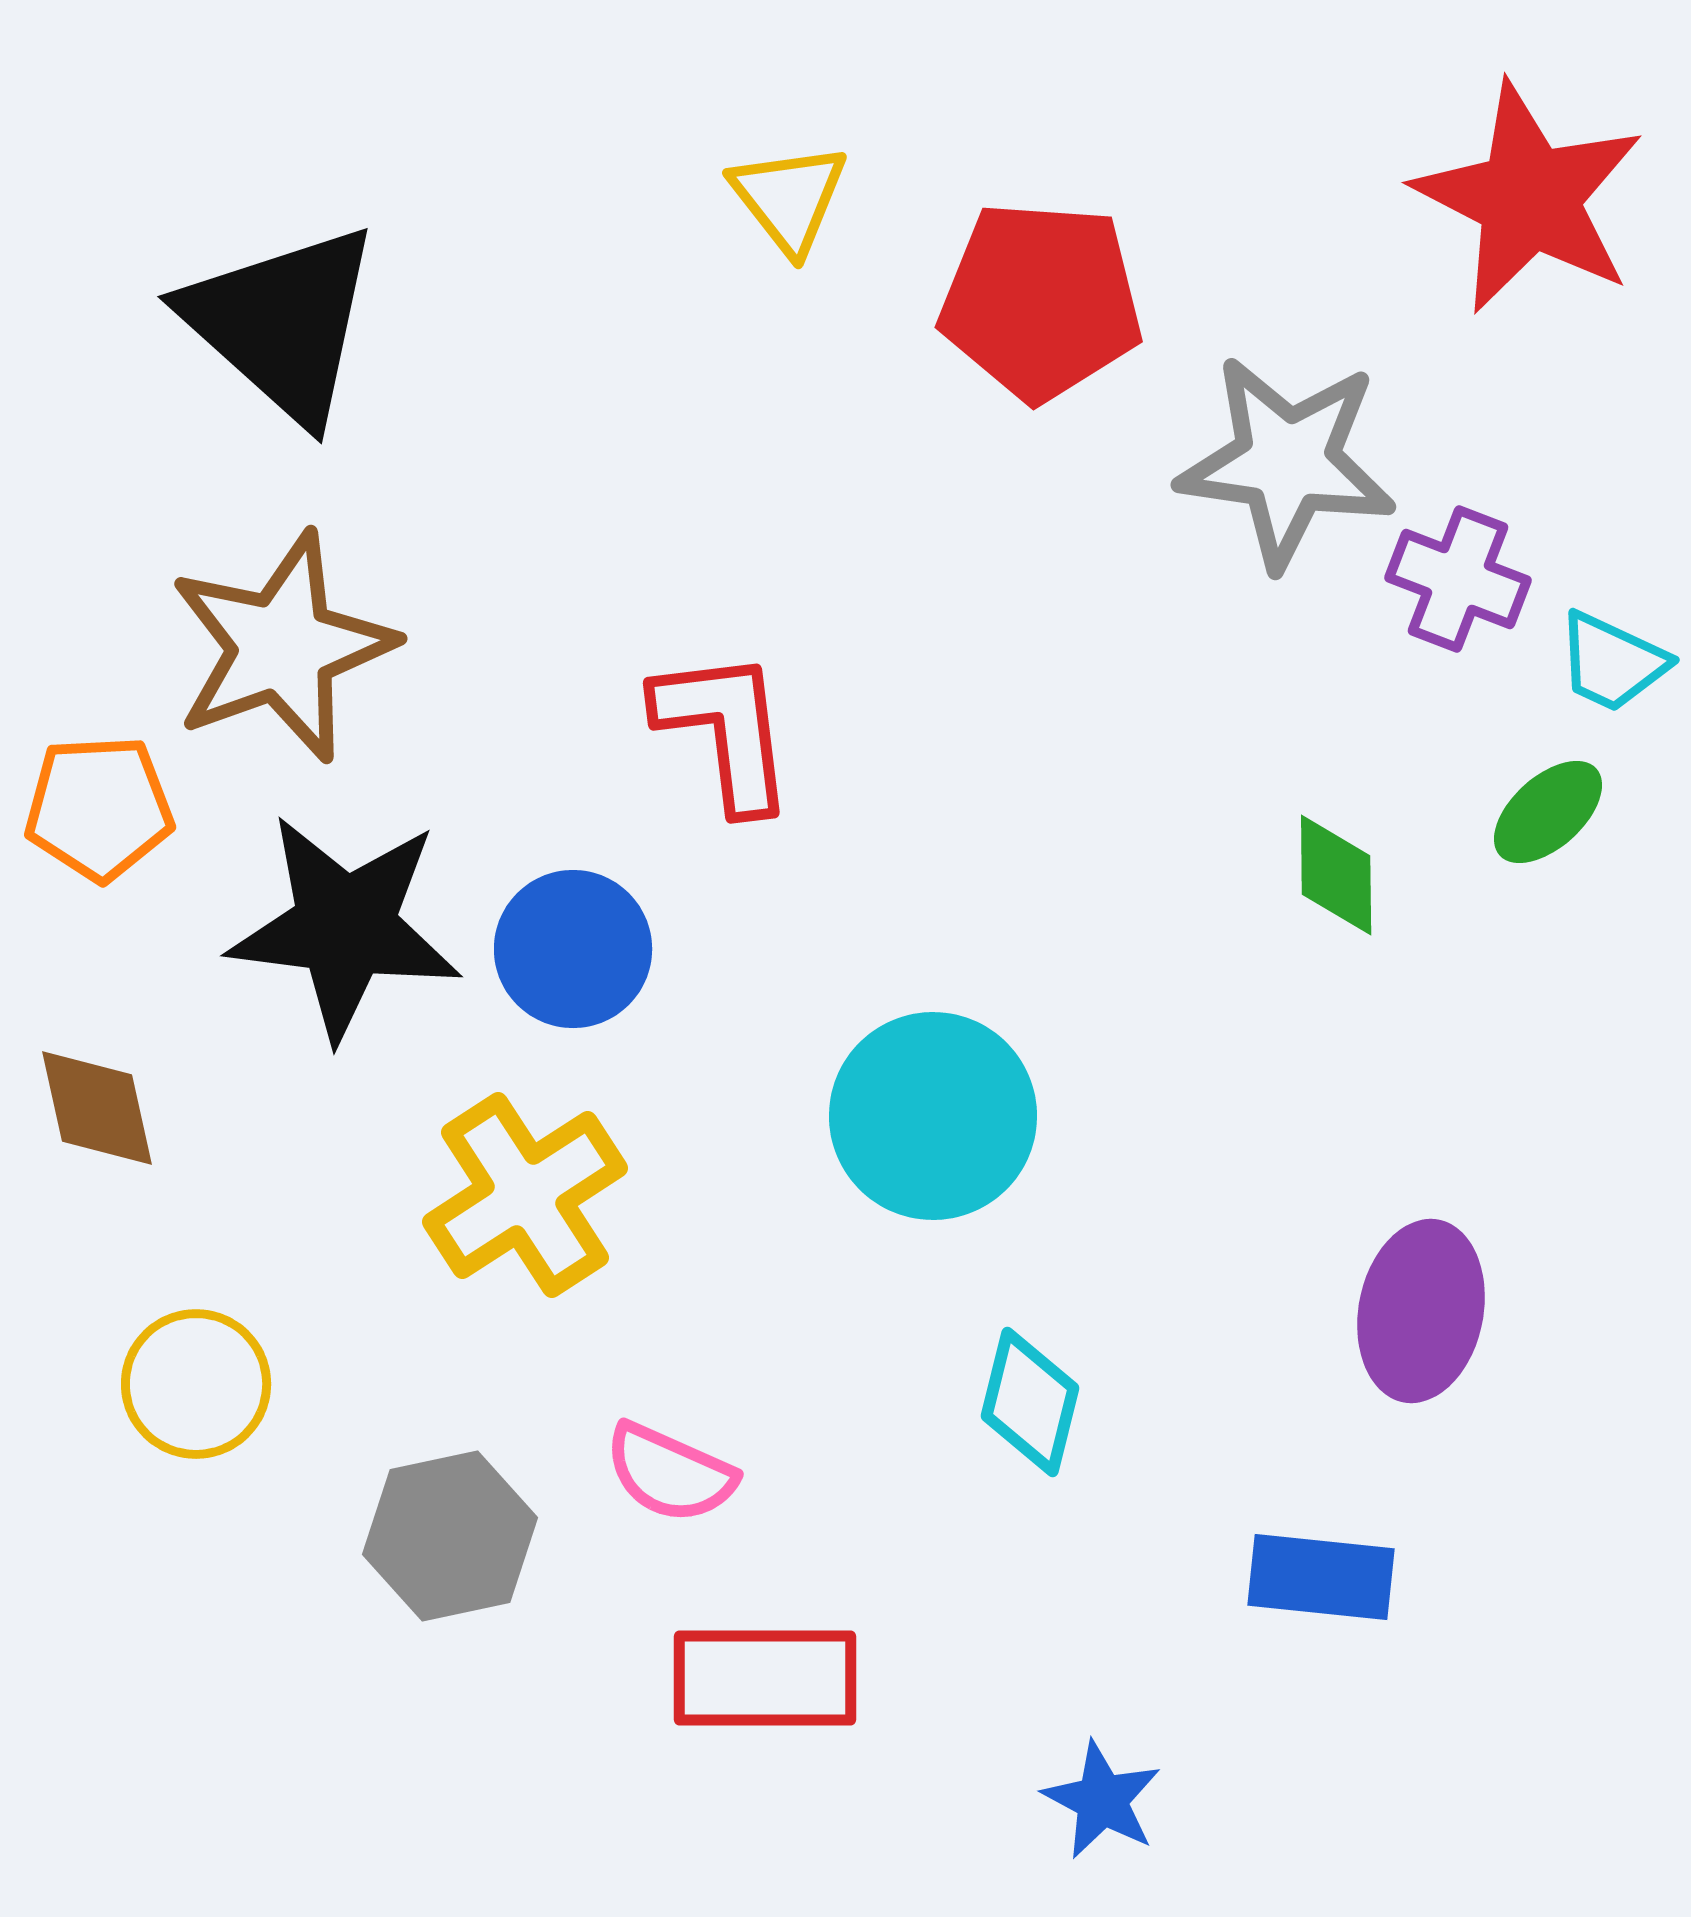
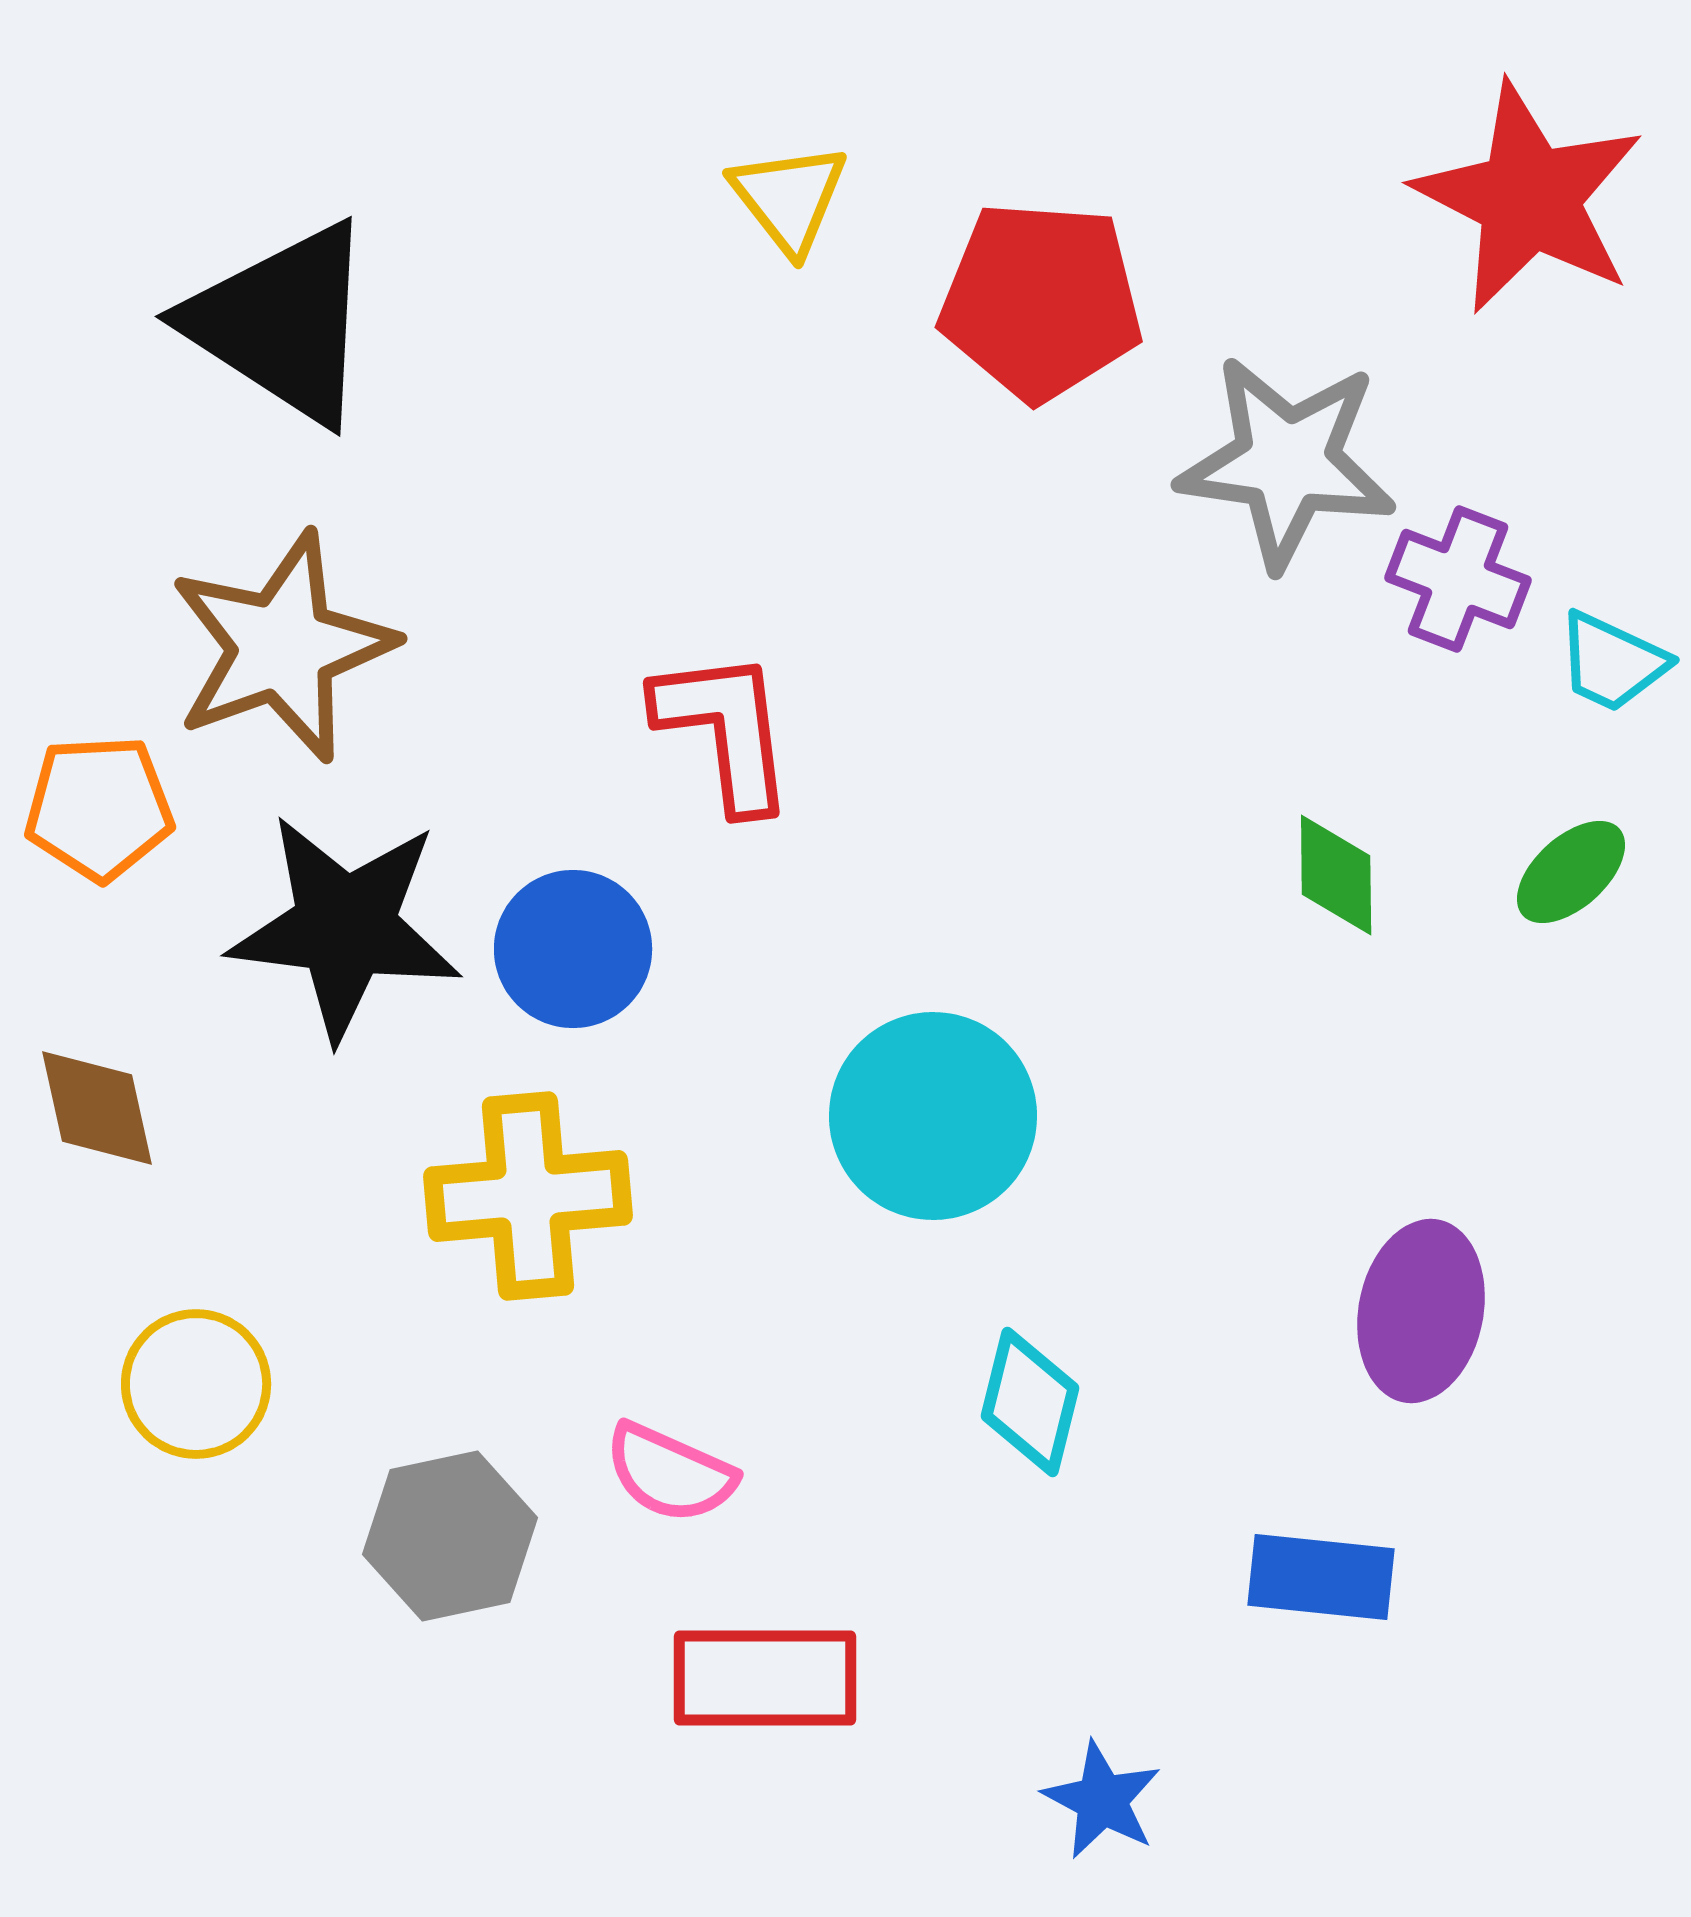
black triangle: rotated 9 degrees counterclockwise
green ellipse: moved 23 px right, 60 px down
yellow cross: moved 3 px right, 1 px down; rotated 28 degrees clockwise
